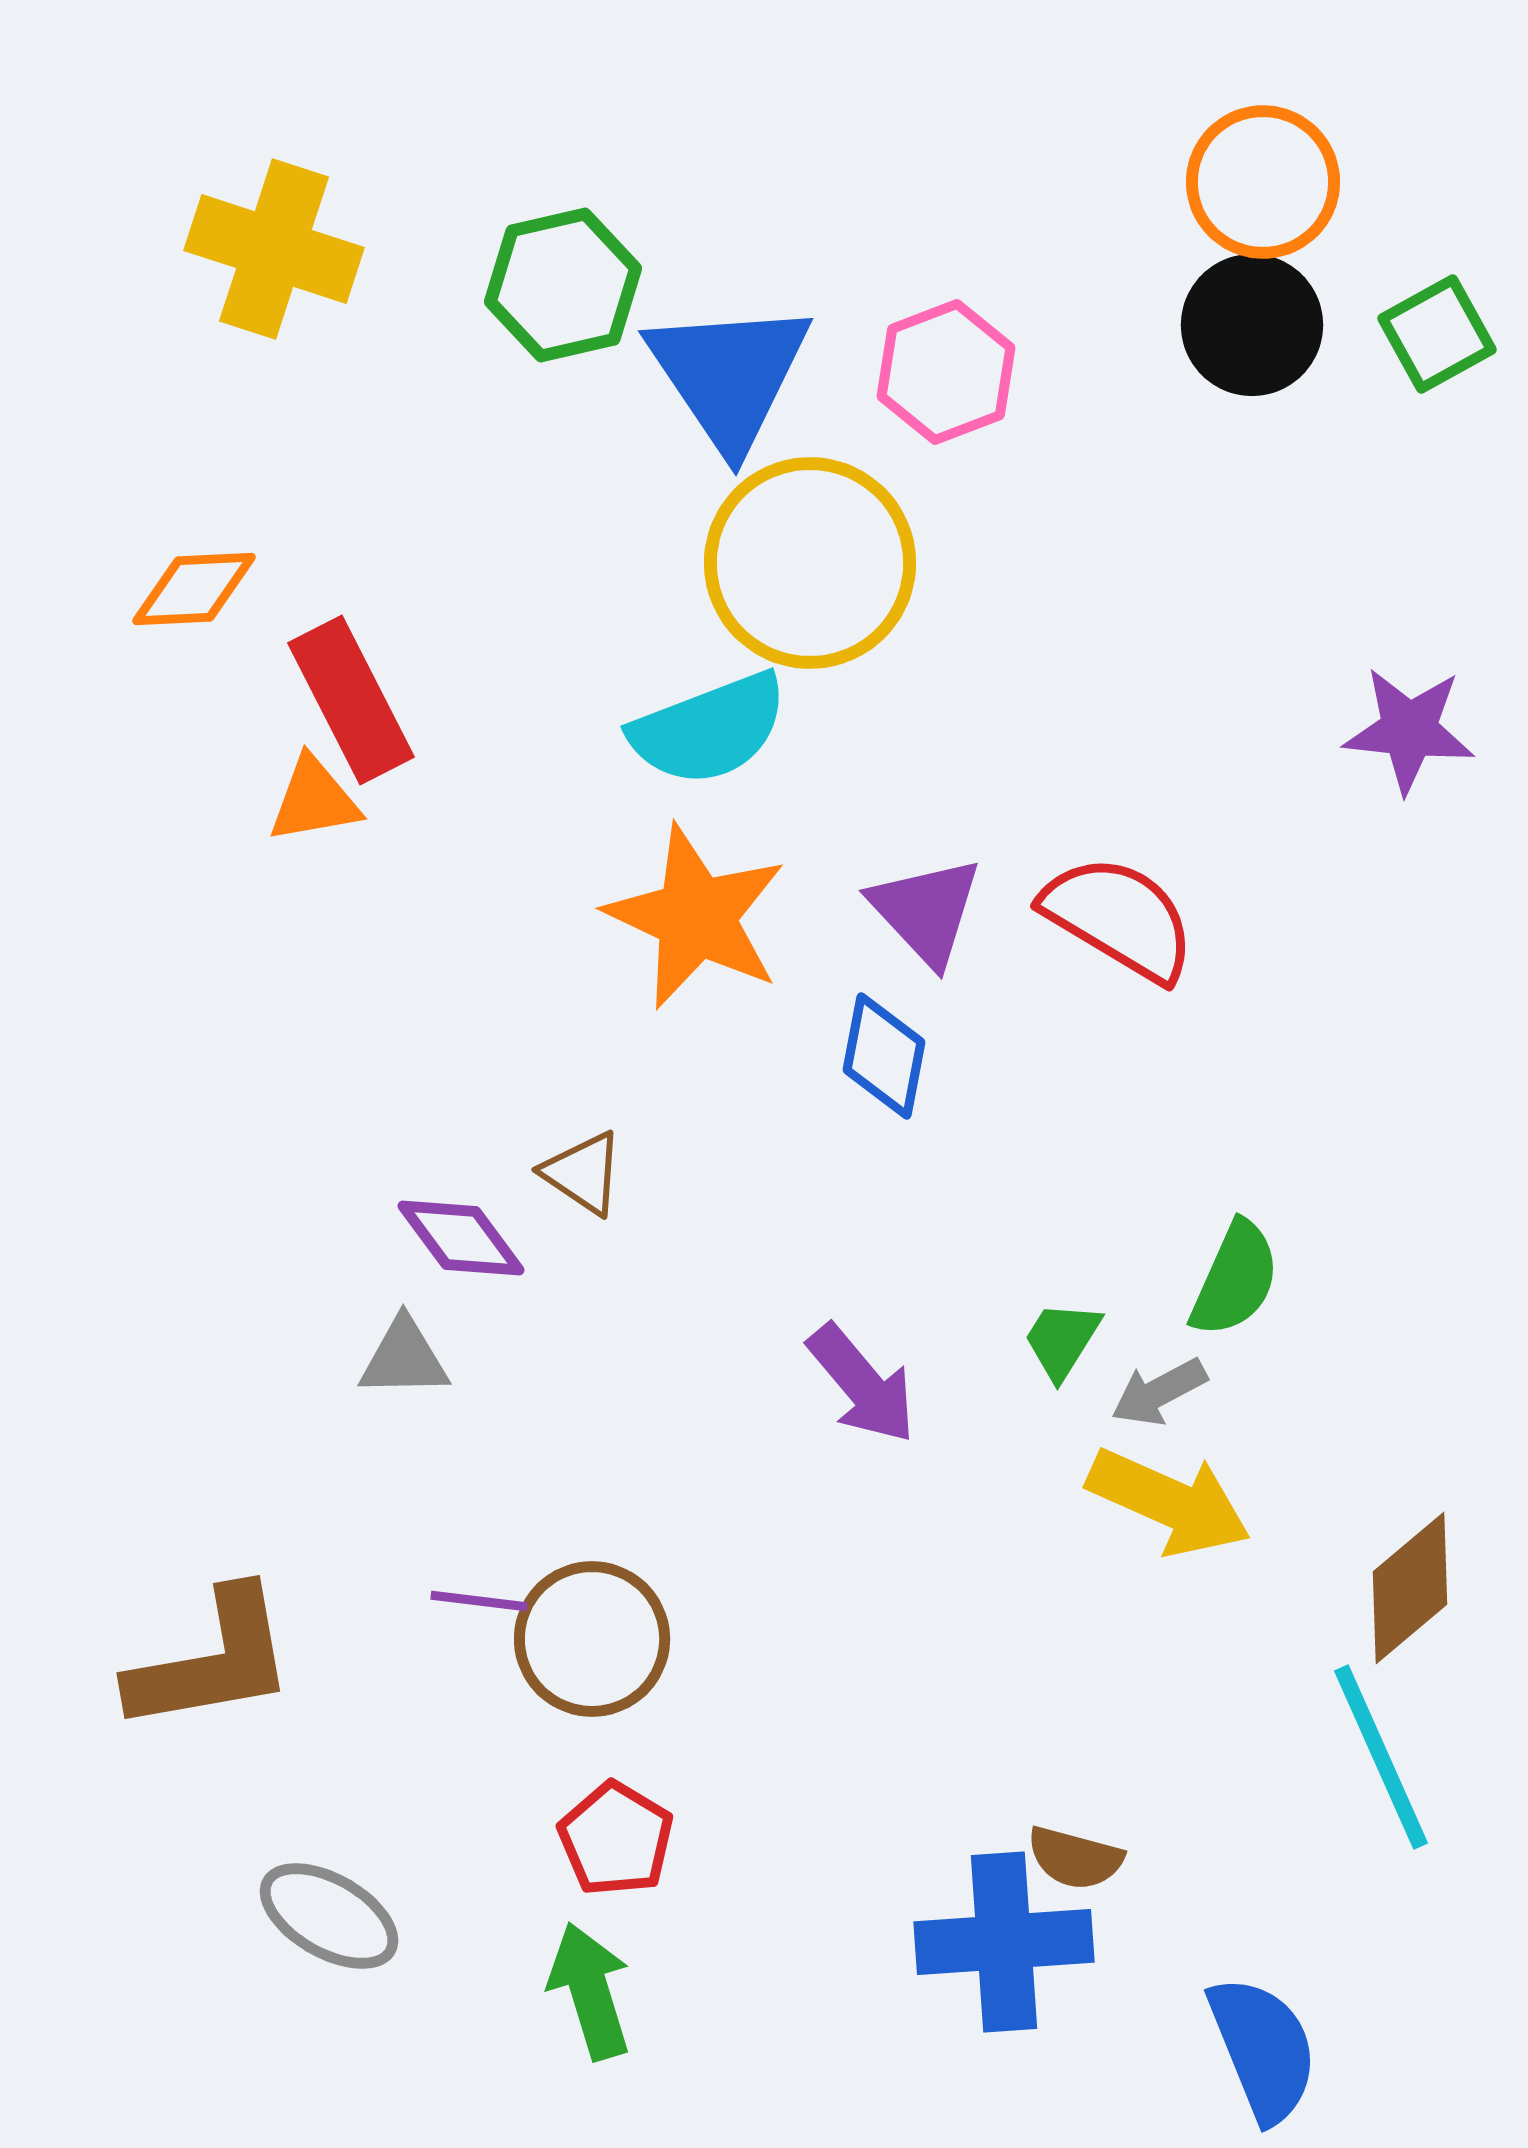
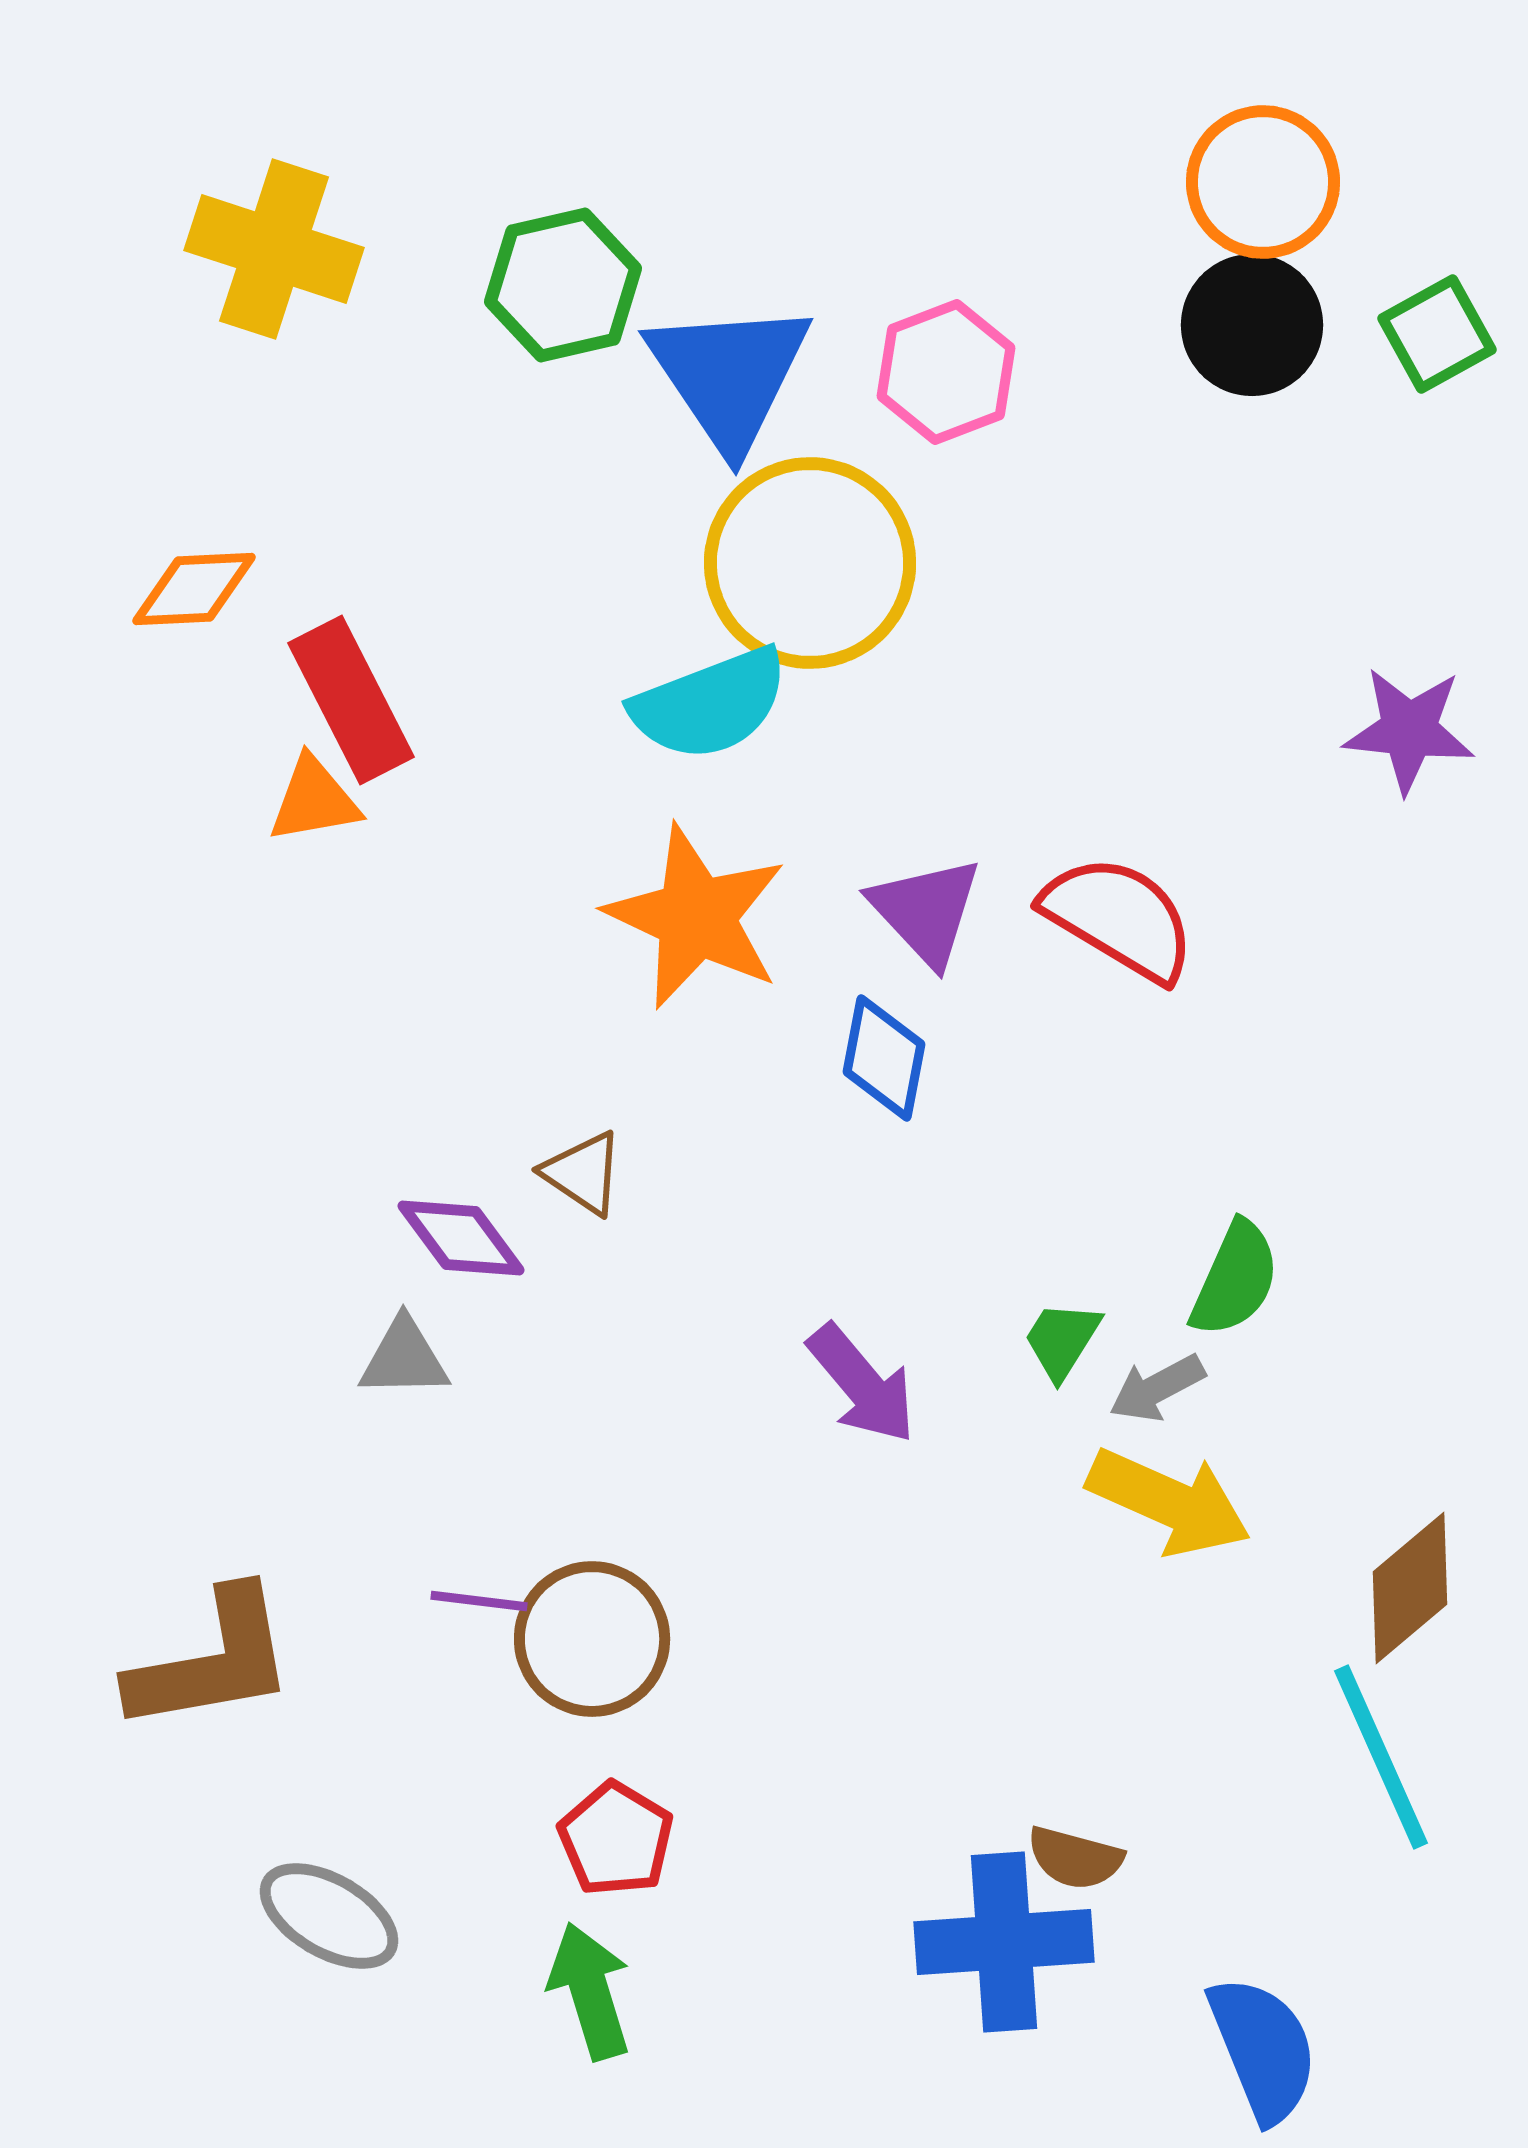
cyan semicircle: moved 1 px right, 25 px up
blue diamond: moved 2 px down
gray arrow: moved 2 px left, 4 px up
